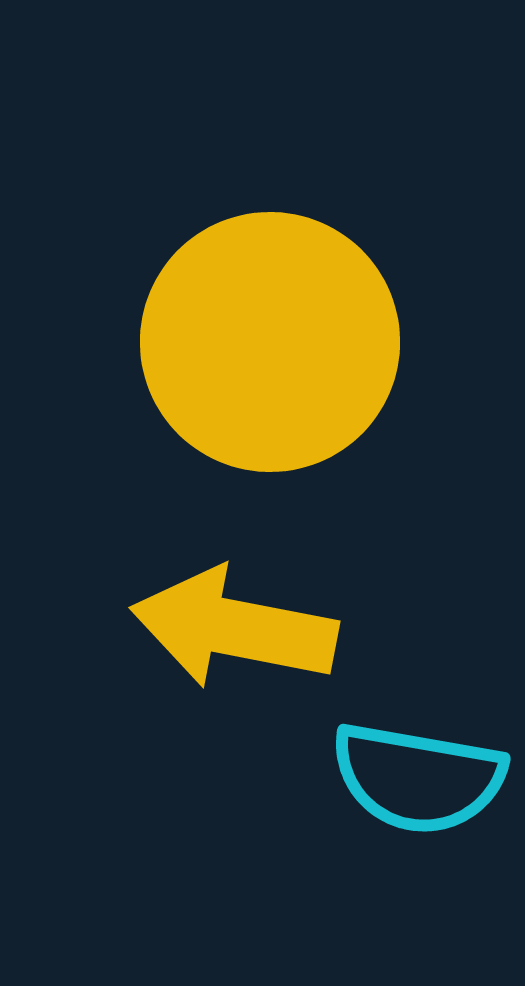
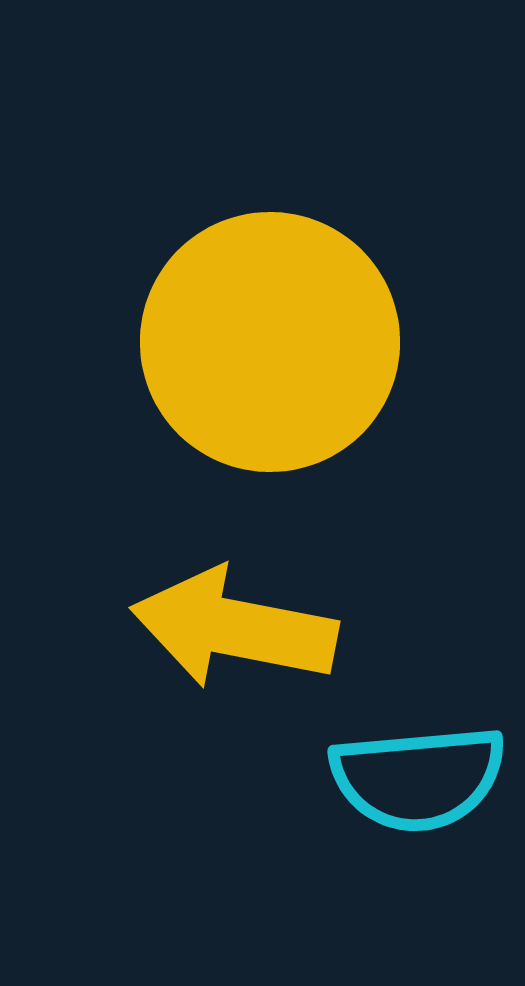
cyan semicircle: rotated 15 degrees counterclockwise
